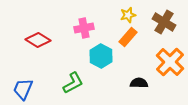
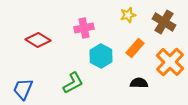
orange rectangle: moved 7 px right, 11 px down
